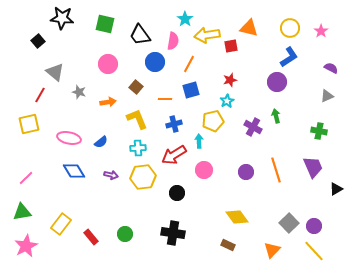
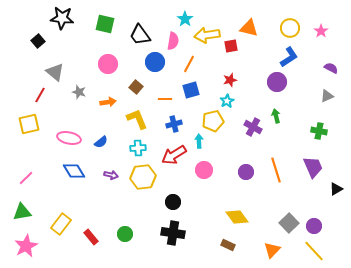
black circle at (177, 193): moved 4 px left, 9 px down
